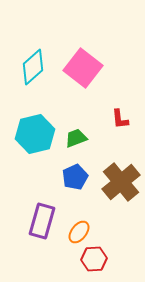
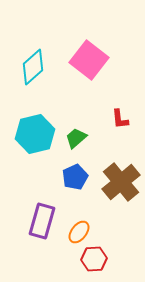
pink square: moved 6 px right, 8 px up
green trapezoid: rotated 20 degrees counterclockwise
